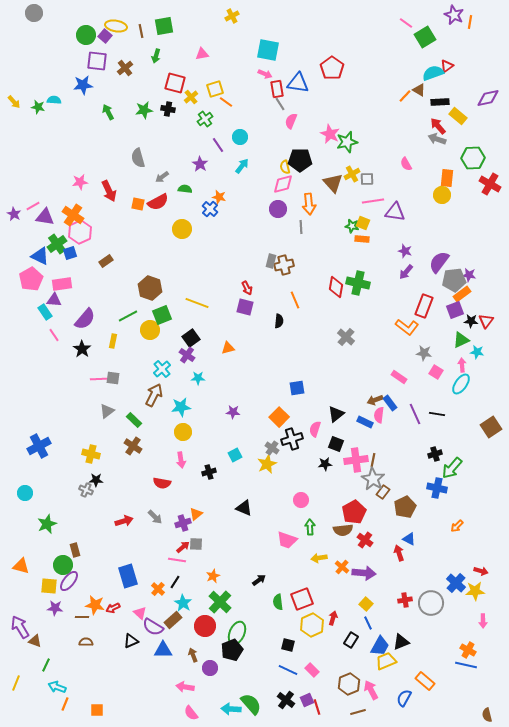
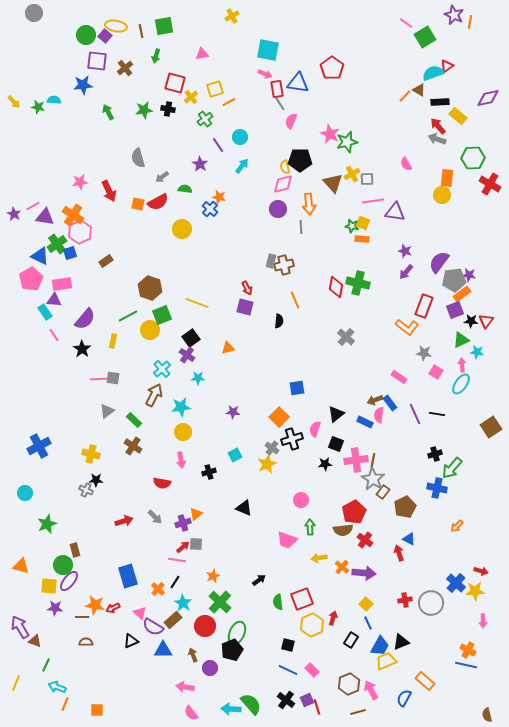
orange line at (226, 102): moved 3 px right; rotated 64 degrees counterclockwise
